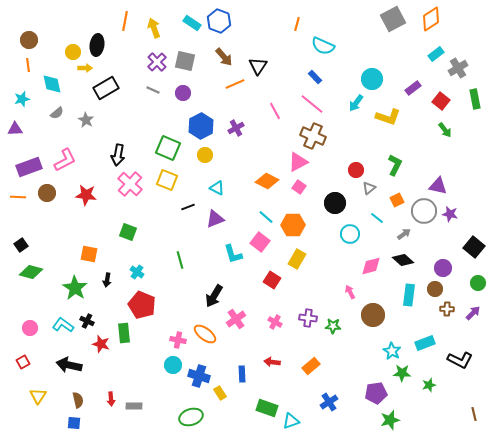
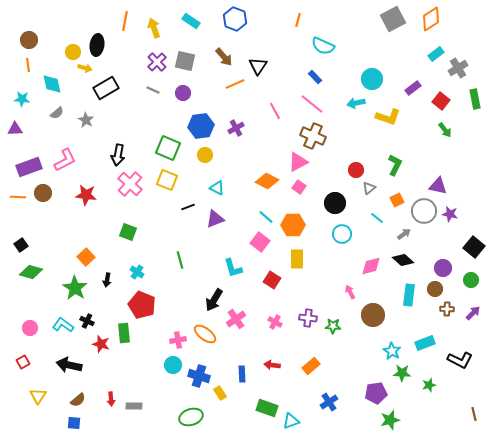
blue hexagon at (219, 21): moved 16 px right, 2 px up
cyan rectangle at (192, 23): moved 1 px left, 2 px up
orange line at (297, 24): moved 1 px right, 4 px up
yellow arrow at (85, 68): rotated 16 degrees clockwise
cyan star at (22, 99): rotated 21 degrees clockwise
cyan arrow at (356, 103): rotated 42 degrees clockwise
blue hexagon at (201, 126): rotated 20 degrees clockwise
brown circle at (47, 193): moved 4 px left
cyan circle at (350, 234): moved 8 px left
orange square at (89, 254): moved 3 px left, 3 px down; rotated 36 degrees clockwise
cyan L-shape at (233, 254): moved 14 px down
yellow rectangle at (297, 259): rotated 30 degrees counterclockwise
green circle at (478, 283): moved 7 px left, 3 px up
black arrow at (214, 296): moved 4 px down
pink cross at (178, 340): rotated 21 degrees counterclockwise
red arrow at (272, 362): moved 3 px down
brown semicircle at (78, 400): rotated 63 degrees clockwise
